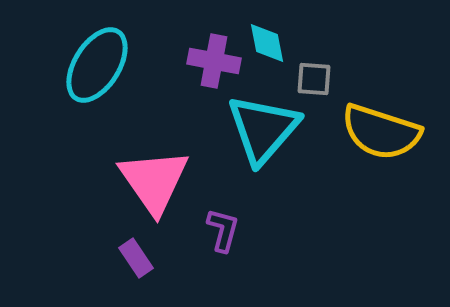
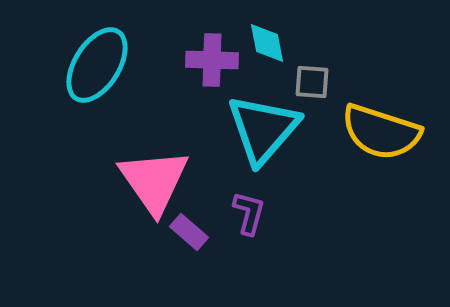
purple cross: moved 2 px left, 1 px up; rotated 9 degrees counterclockwise
gray square: moved 2 px left, 3 px down
purple L-shape: moved 26 px right, 17 px up
purple rectangle: moved 53 px right, 26 px up; rotated 15 degrees counterclockwise
